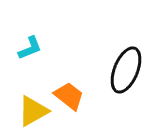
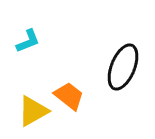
cyan L-shape: moved 2 px left, 7 px up
black ellipse: moved 3 px left, 3 px up
